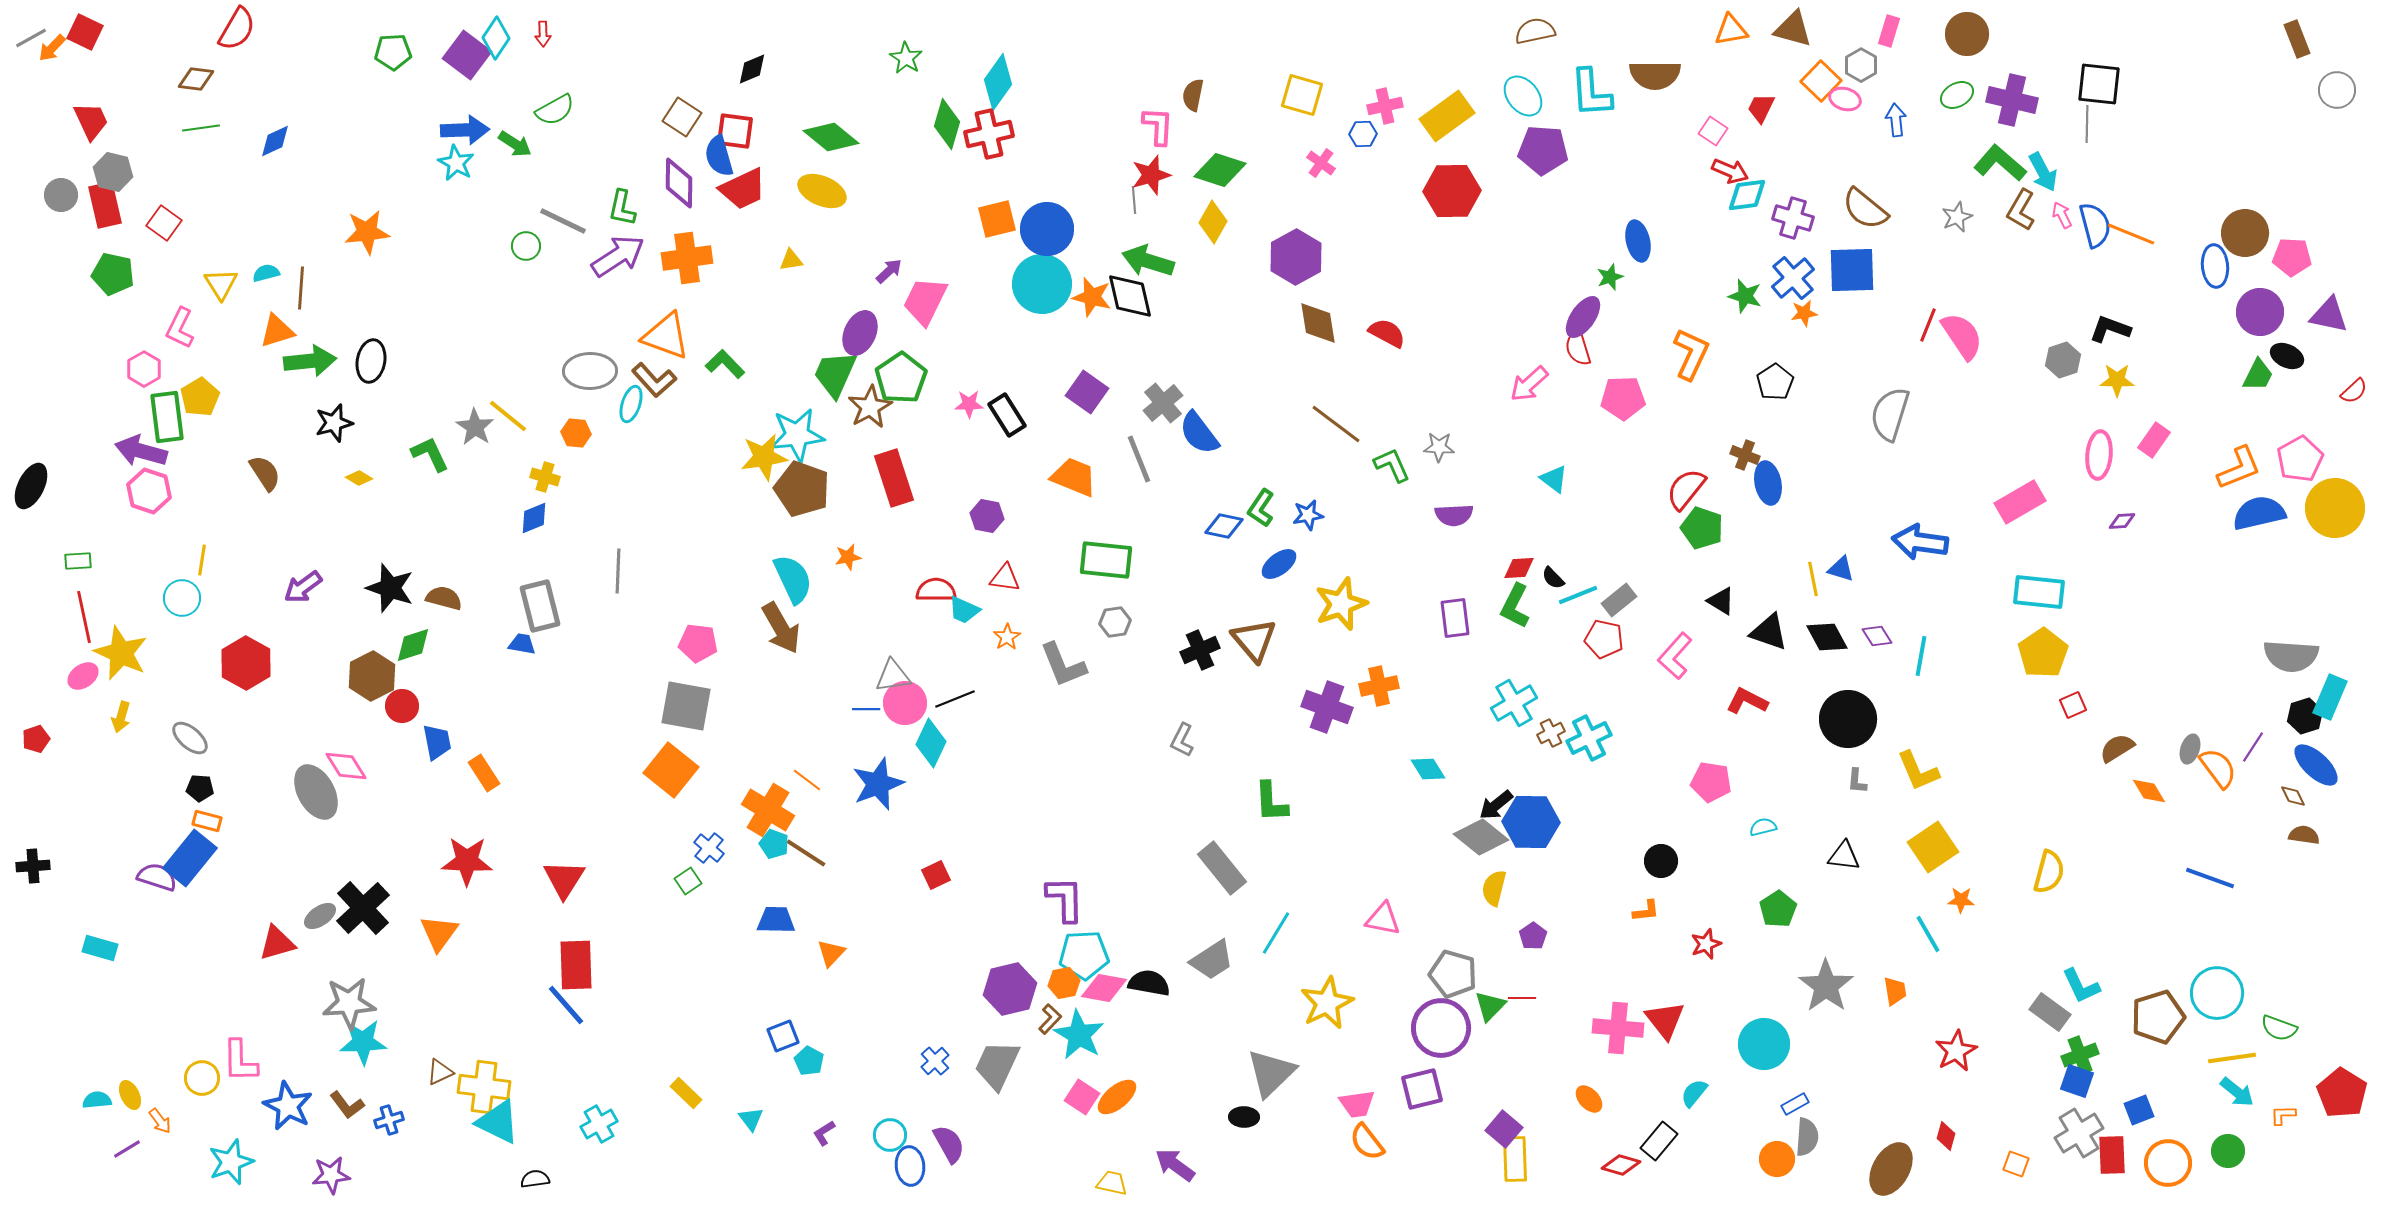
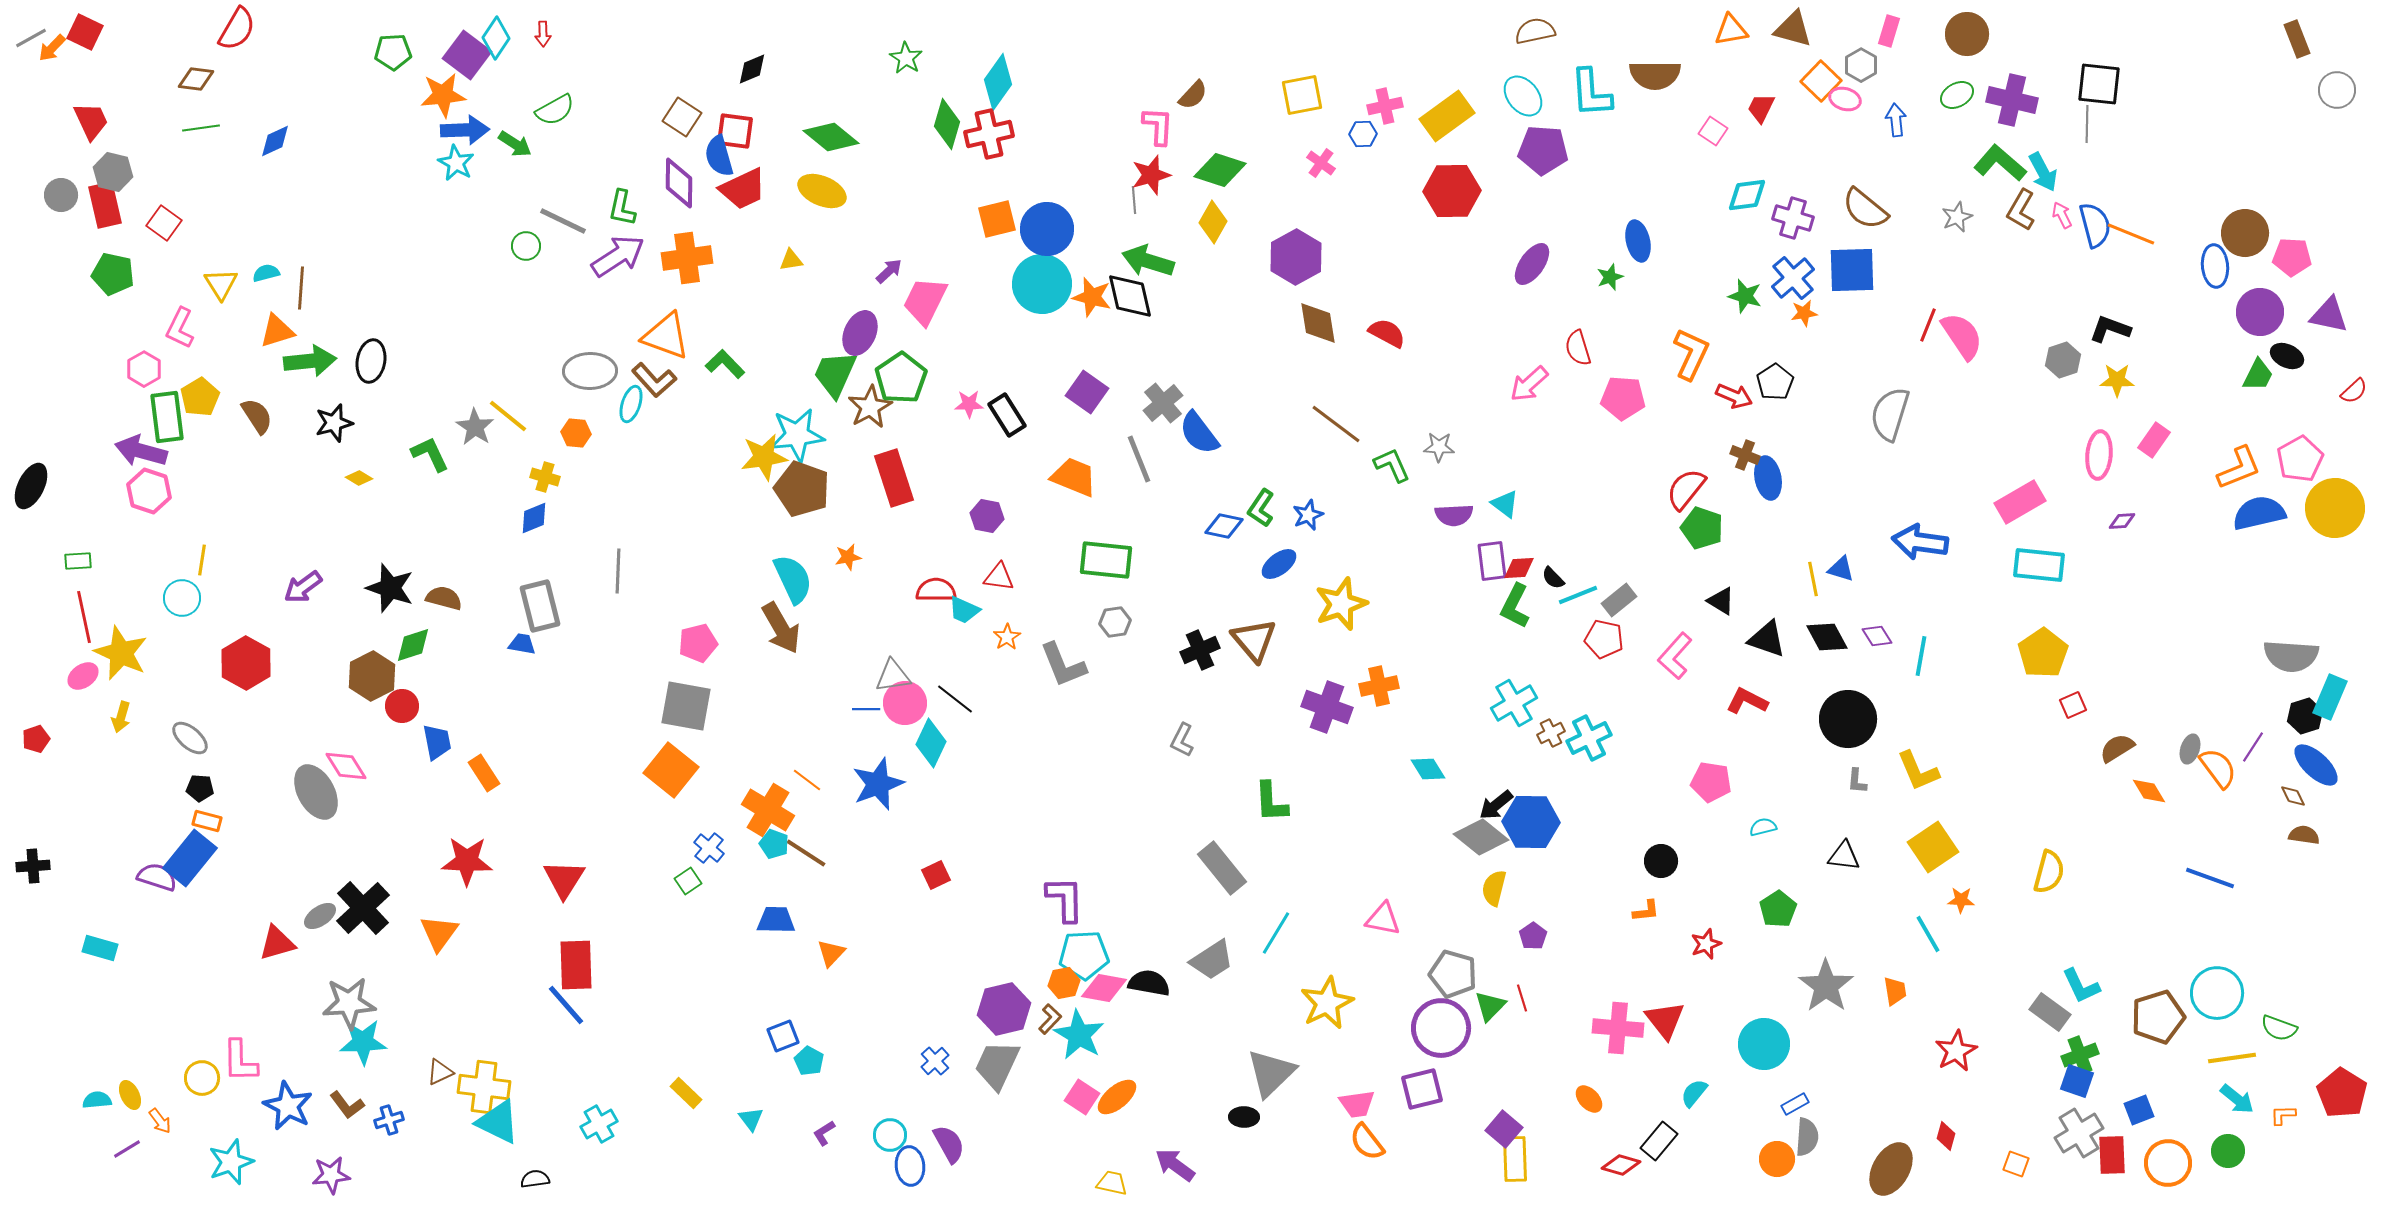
brown semicircle at (1193, 95): rotated 148 degrees counterclockwise
yellow square at (1302, 95): rotated 27 degrees counterclockwise
red arrow at (1730, 171): moved 4 px right, 225 px down
orange star at (367, 232): moved 76 px right, 137 px up
purple ellipse at (1583, 317): moved 51 px left, 53 px up
pink pentagon at (1623, 398): rotated 6 degrees clockwise
brown semicircle at (265, 473): moved 8 px left, 57 px up
cyan triangle at (1554, 479): moved 49 px left, 25 px down
blue ellipse at (1768, 483): moved 5 px up
blue star at (1308, 515): rotated 12 degrees counterclockwise
red triangle at (1005, 578): moved 6 px left, 1 px up
cyan rectangle at (2039, 592): moved 27 px up
purple rectangle at (1455, 618): moved 37 px right, 57 px up
black triangle at (1769, 632): moved 2 px left, 7 px down
pink pentagon at (698, 643): rotated 21 degrees counterclockwise
black line at (955, 699): rotated 60 degrees clockwise
purple hexagon at (1010, 989): moved 6 px left, 20 px down
red line at (1522, 998): rotated 72 degrees clockwise
cyan arrow at (2237, 1092): moved 7 px down
